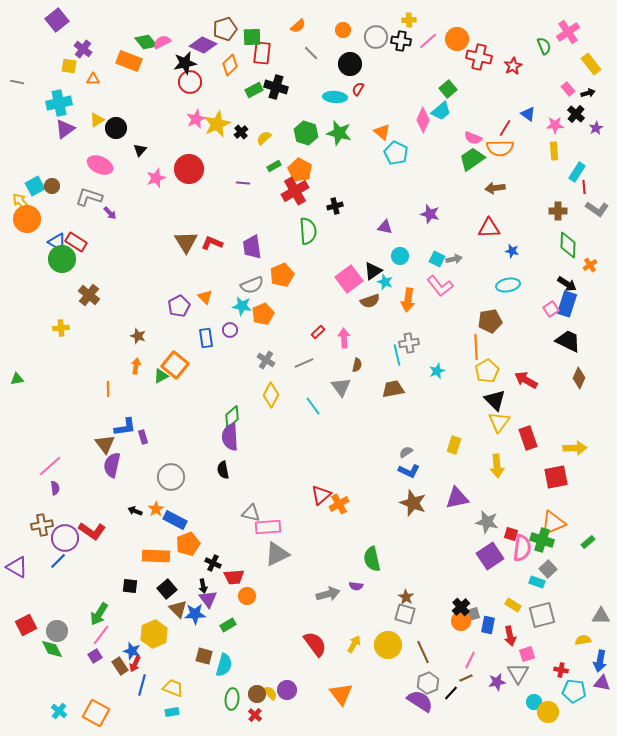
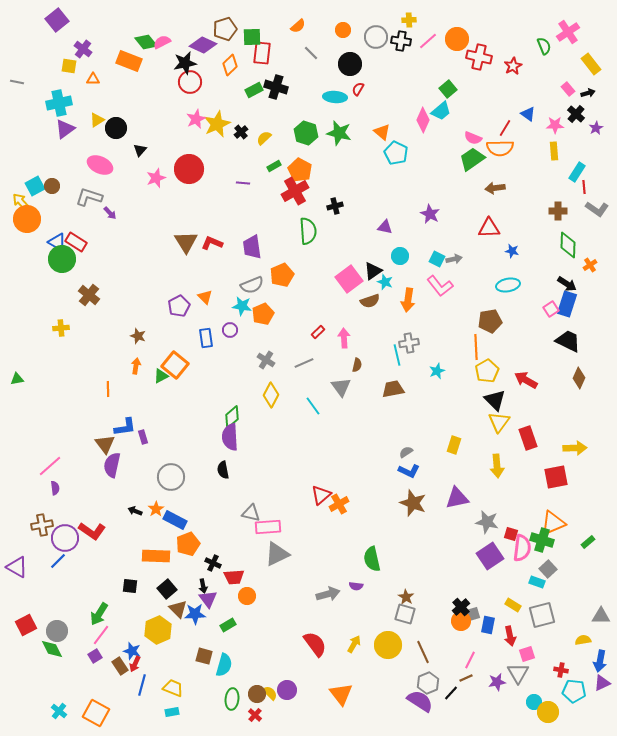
purple star at (430, 214): rotated 12 degrees clockwise
yellow hexagon at (154, 634): moved 4 px right, 4 px up
purple triangle at (602, 683): rotated 36 degrees counterclockwise
